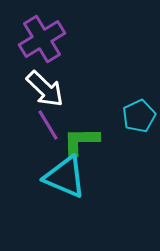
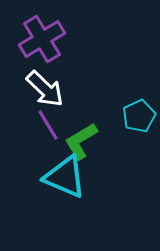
green L-shape: rotated 30 degrees counterclockwise
